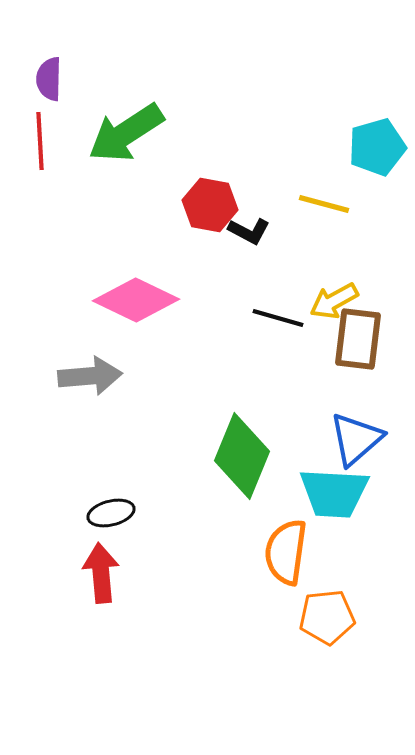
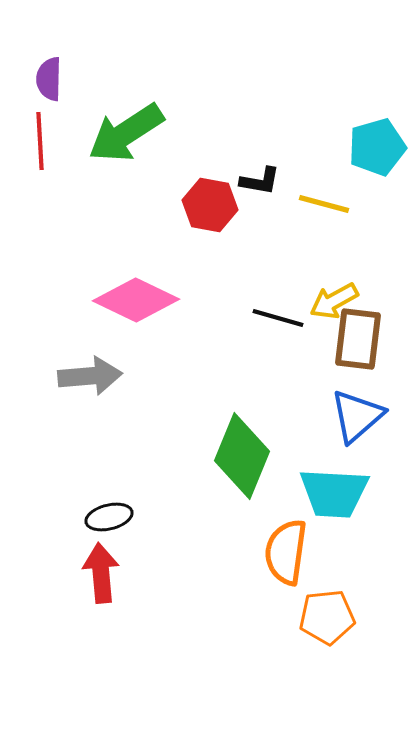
black L-shape: moved 11 px right, 50 px up; rotated 18 degrees counterclockwise
blue triangle: moved 1 px right, 23 px up
black ellipse: moved 2 px left, 4 px down
